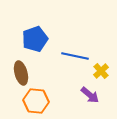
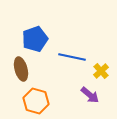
blue line: moved 3 px left, 1 px down
brown ellipse: moved 4 px up
orange hexagon: rotated 10 degrees clockwise
